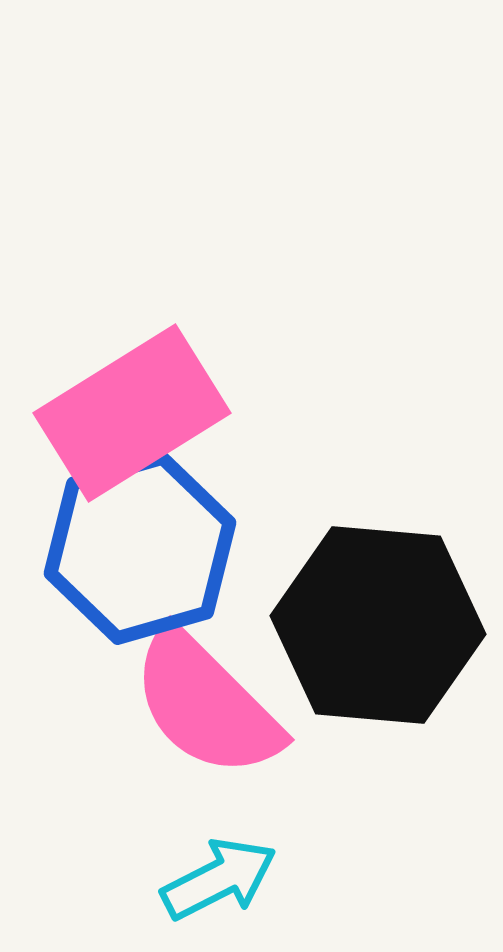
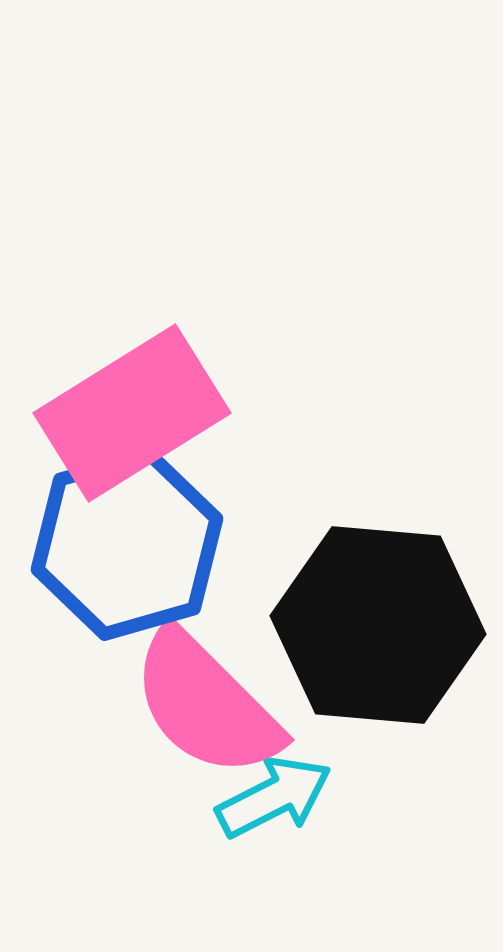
blue hexagon: moved 13 px left, 4 px up
cyan arrow: moved 55 px right, 82 px up
